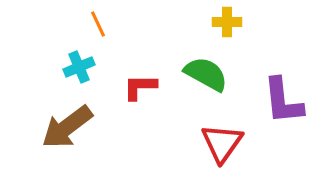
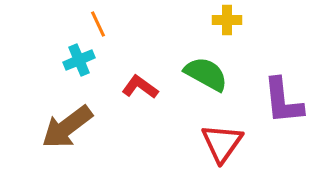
yellow cross: moved 2 px up
cyan cross: moved 7 px up
red L-shape: rotated 36 degrees clockwise
